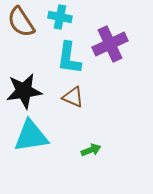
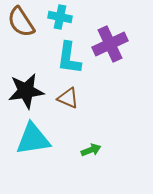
black star: moved 2 px right
brown triangle: moved 5 px left, 1 px down
cyan triangle: moved 2 px right, 3 px down
